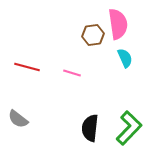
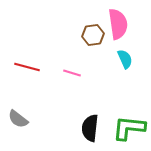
cyan semicircle: moved 1 px down
green L-shape: rotated 128 degrees counterclockwise
